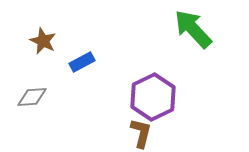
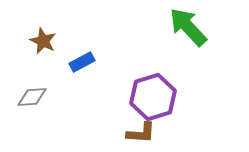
green arrow: moved 5 px left, 2 px up
purple hexagon: rotated 9 degrees clockwise
brown L-shape: rotated 80 degrees clockwise
